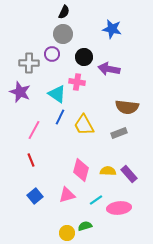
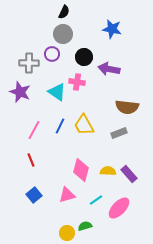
cyan triangle: moved 2 px up
blue line: moved 9 px down
blue square: moved 1 px left, 1 px up
pink ellipse: rotated 40 degrees counterclockwise
